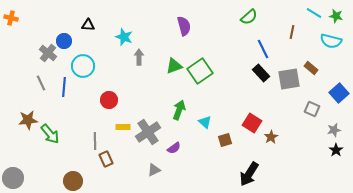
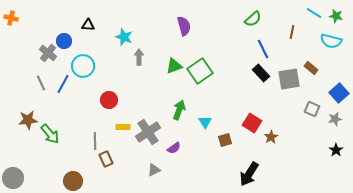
green semicircle at (249, 17): moved 4 px right, 2 px down
blue line at (64, 87): moved 1 px left, 3 px up; rotated 24 degrees clockwise
cyan triangle at (205, 122): rotated 16 degrees clockwise
gray star at (334, 130): moved 1 px right, 11 px up
